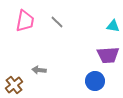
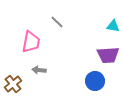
pink trapezoid: moved 6 px right, 21 px down
brown cross: moved 1 px left, 1 px up
